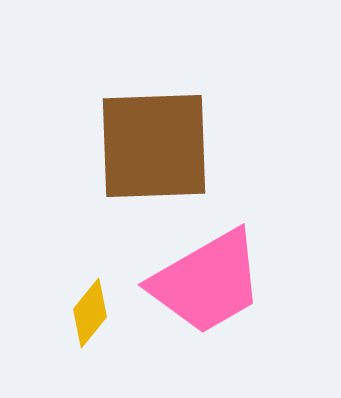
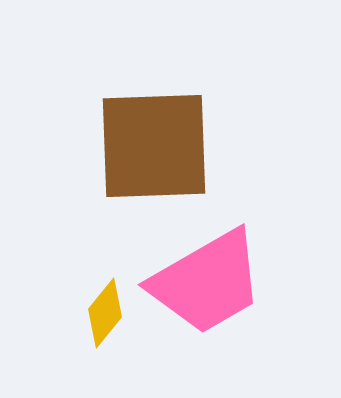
yellow diamond: moved 15 px right
